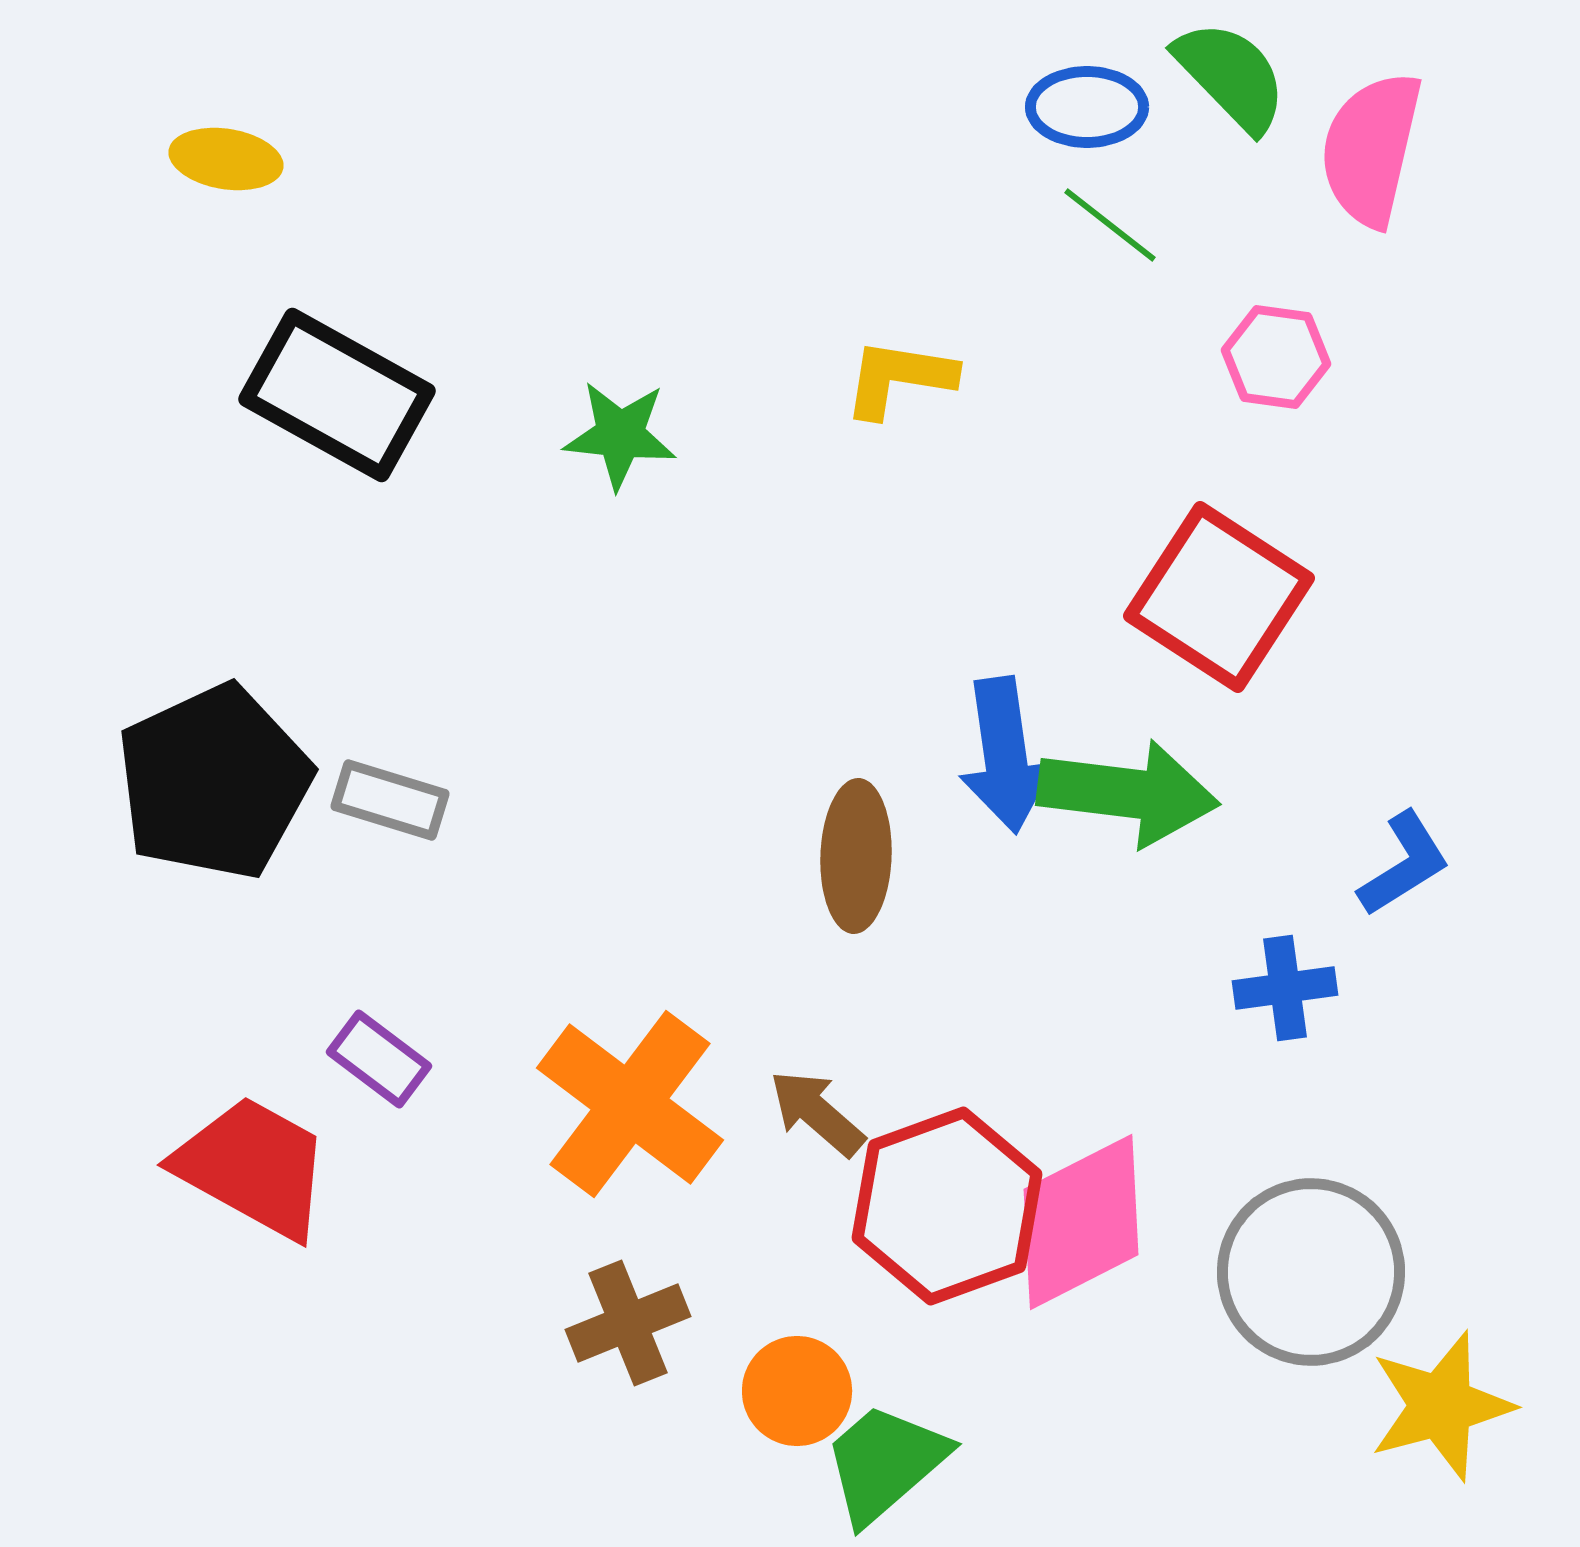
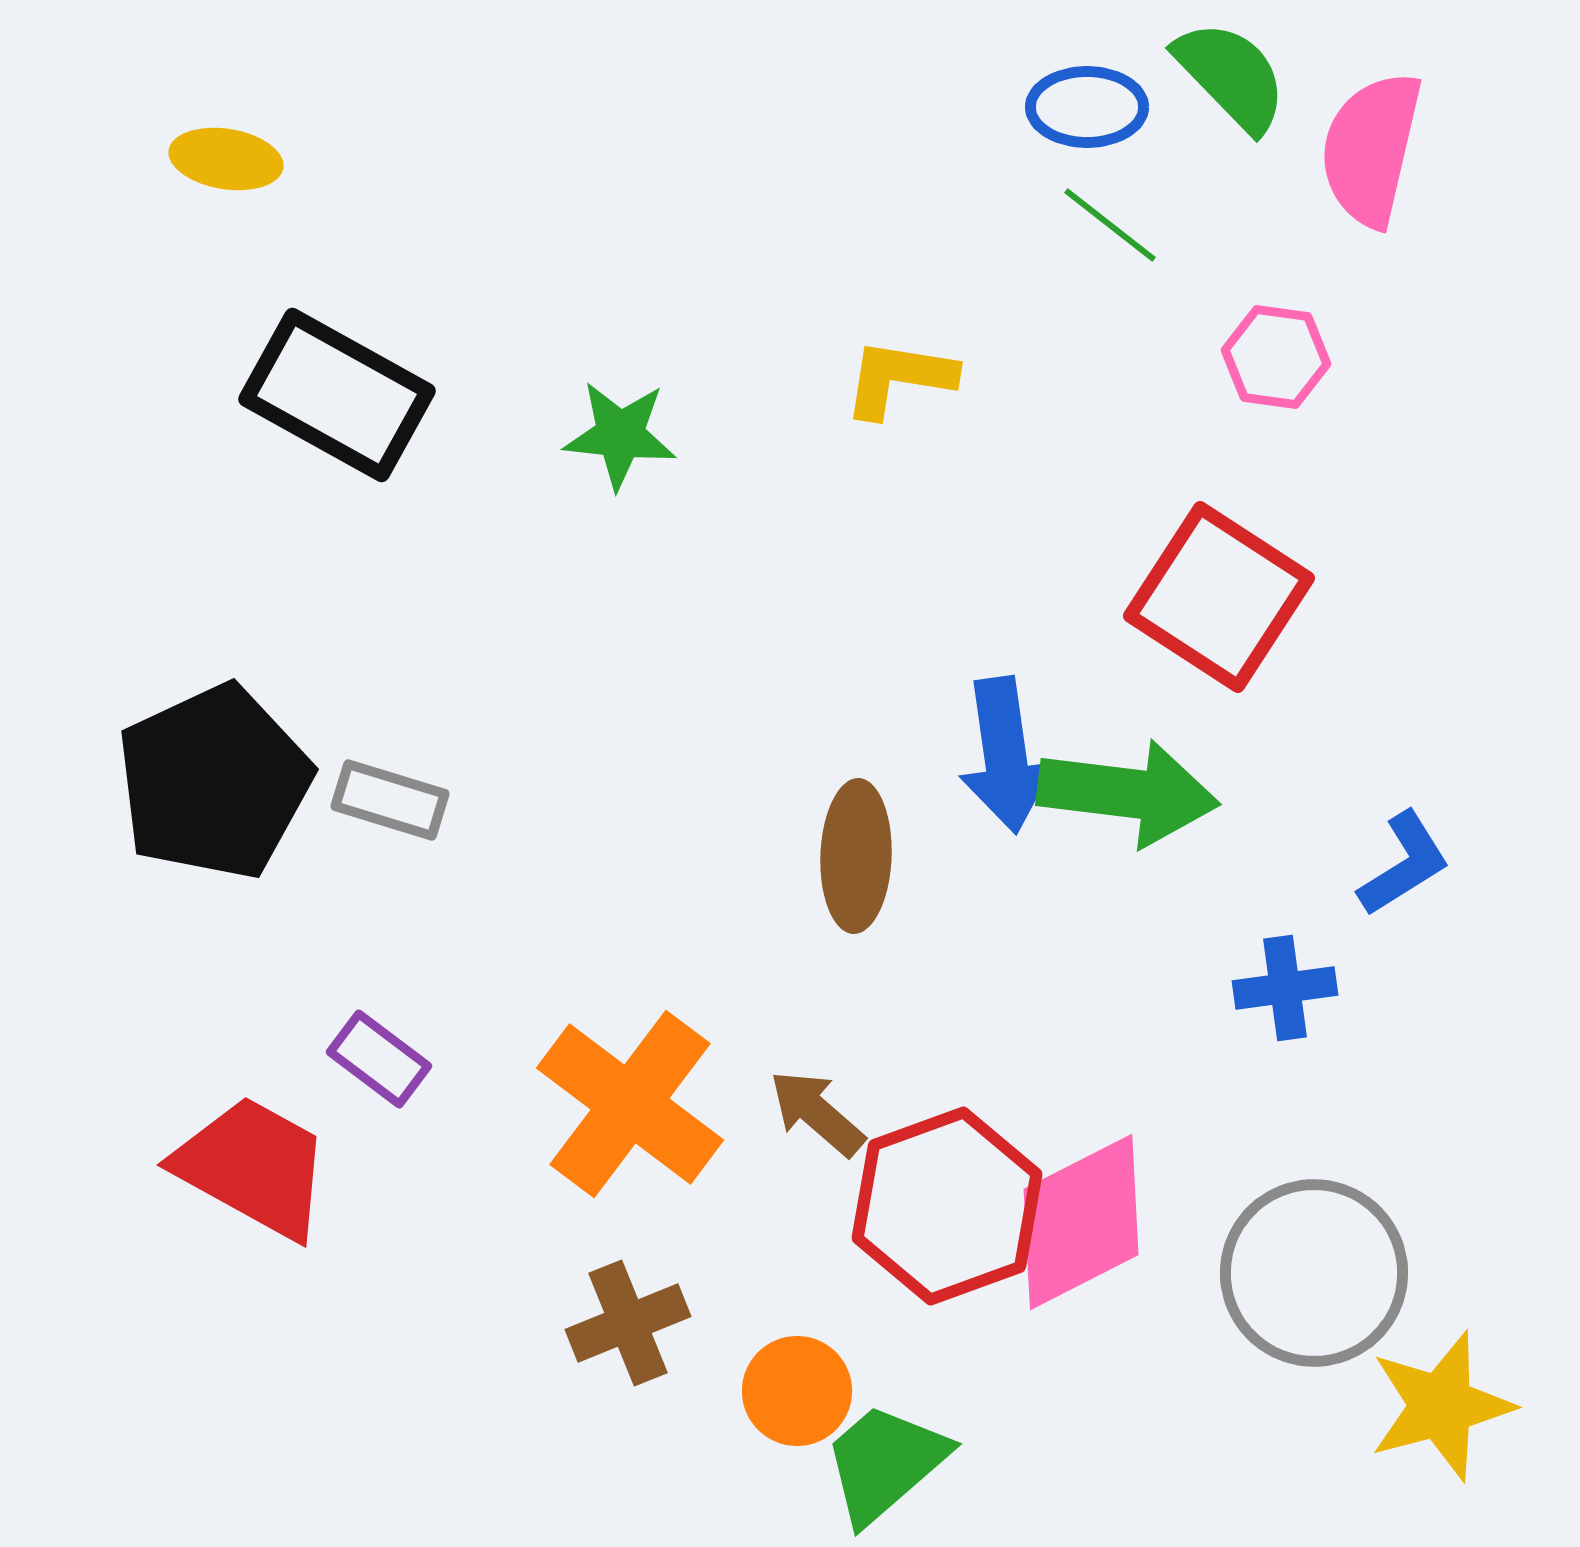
gray circle: moved 3 px right, 1 px down
